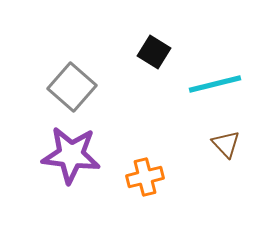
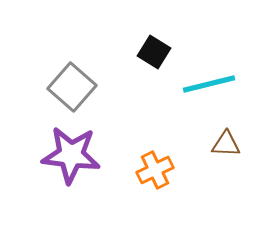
cyan line: moved 6 px left
brown triangle: rotated 44 degrees counterclockwise
orange cross: moved 10 px right, 7 px up; rotated 12 degrees counterclockwise
